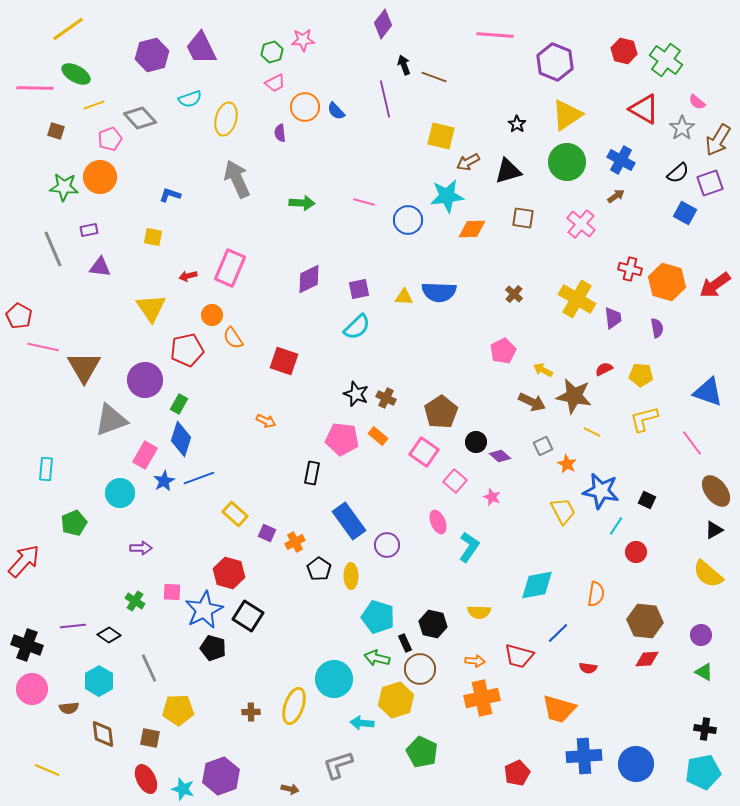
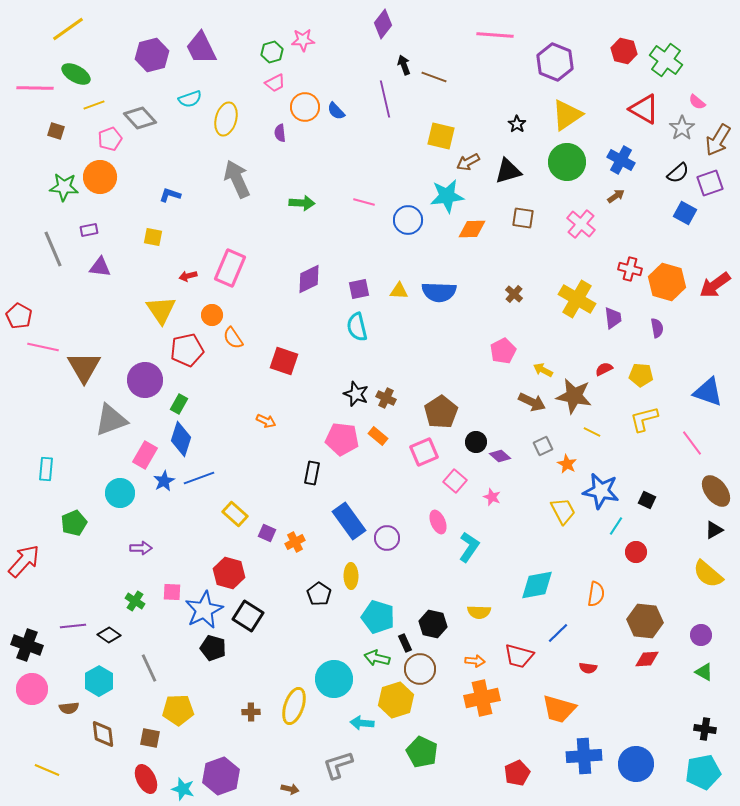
yellow triangle at (404, 297): moved 5 px left, 6 px up
yellow triangle at (151, 308): moved 10 px right, 2 px down
cyan semicircle at (357, 327): rotated 120 degrees clockwise
pink square at (424, 452): rotated 32 degrees clockwise
purple circle at (387, 545): moved 7 px up
black pentagon at (319, 569): moved 25 px down
